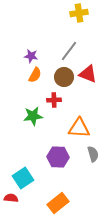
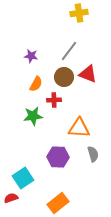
orange semicircle: moved 1 px right, 9 px down
red semicircle: rotated 24 degrees counterclockwise
